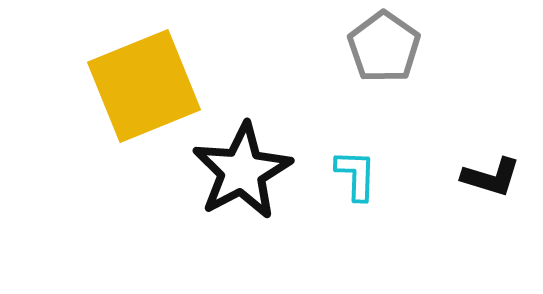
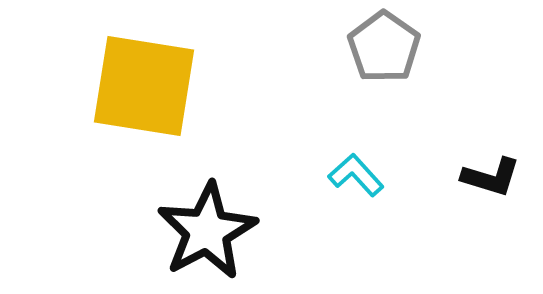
yellow square: rotated 31 degrees clockwise
black star: moved 35 px left, 60 px down
cyan L-shape: rotated 44 degrees counterclockwise
